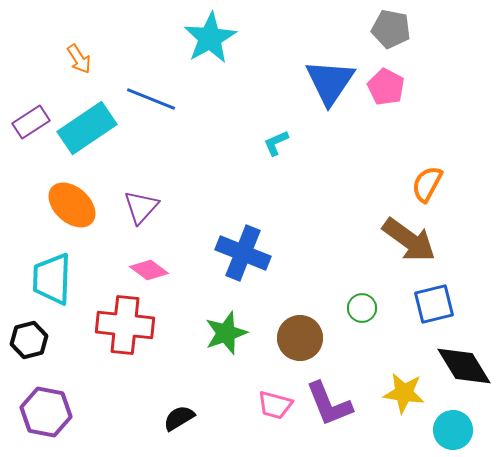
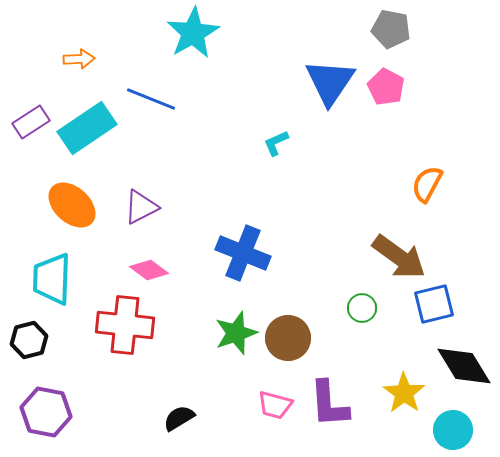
cyan star: moved 17 px left, 5 px up
orange arrow: rotated 60 degrees counterclockwise
purple triangle: rotated 21 degrees clockwise
brown arrow: moved 10 px left, 17 px down
green star: moved 10 px right
brown circle: moved 12 px left
yellow star: rotated 27 degrees clockwise
purple L-shape: rotated 18 degrees clockwise
